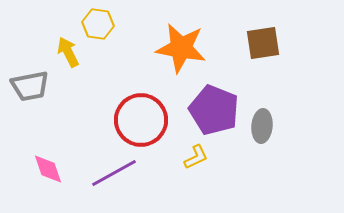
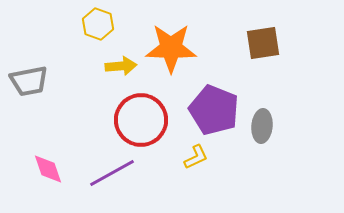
yellow hexagon: rotated 12 degrees clockwise
orange star: moved 10 px left; rotated 9 degrees counterclockwise
yellow arrow: moved 53 px right, 14 px down; rotated 112 degrees clockwise
gray trapezoid: moved 1 px left, 5 px up
purple line: moved 2 px left
